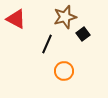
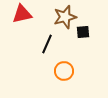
red triangle: moved 6 px right, 5 px up; rotated 40 degrees counterclockwise
black square: moved 2 px up; rotated 32 degrees clockwise
